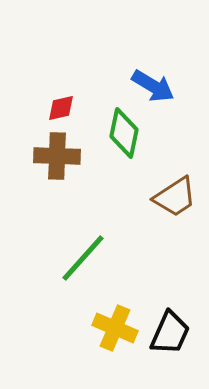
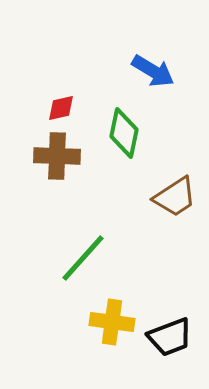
blue arrow: moved 15 px up
yellow cross: moved 3 px left, 6 px up; rotated 15 degrees counterclockwise
black trapezoid: moved 4 px down; rotated 45 degrees clockwise
